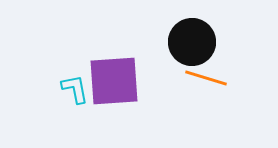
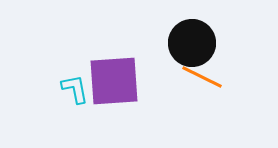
black circle: moved 1 px down
orange line: moved 4 px left, 1 px up; rotated 9 degrees clockwise
